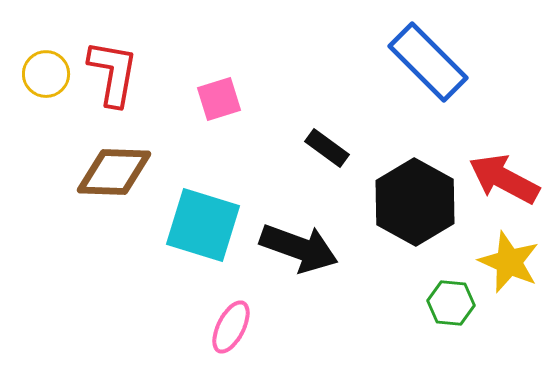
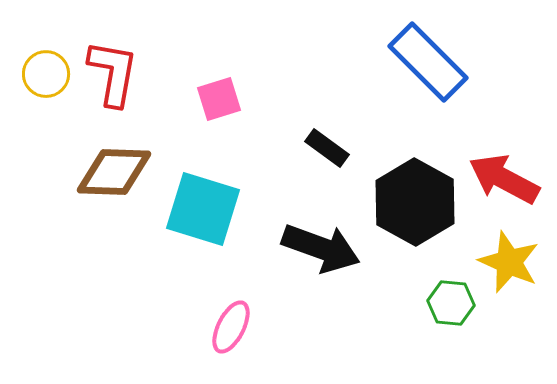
cyan square: moved 16 px up
black arrow: moved 22 px right
